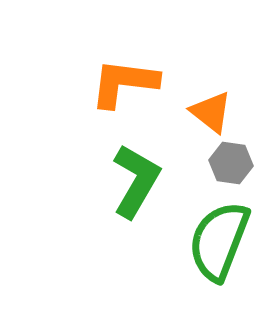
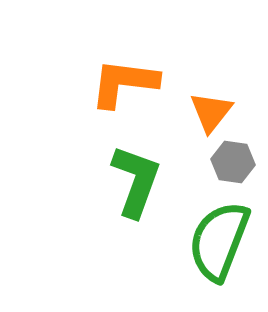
orange triangle: rotated 30 degrees clockwise
gray hexagon: moved 2 px right, 1 px up
green L-shape: rotated 10 degrees counterclockwise
